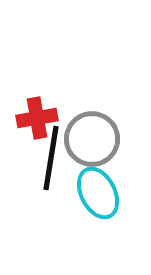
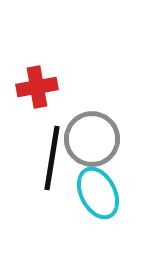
red cross: moved 31 px up
black line: moved 1 px right
